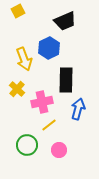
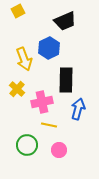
yellow line: rotated 49 degrees clockwise
